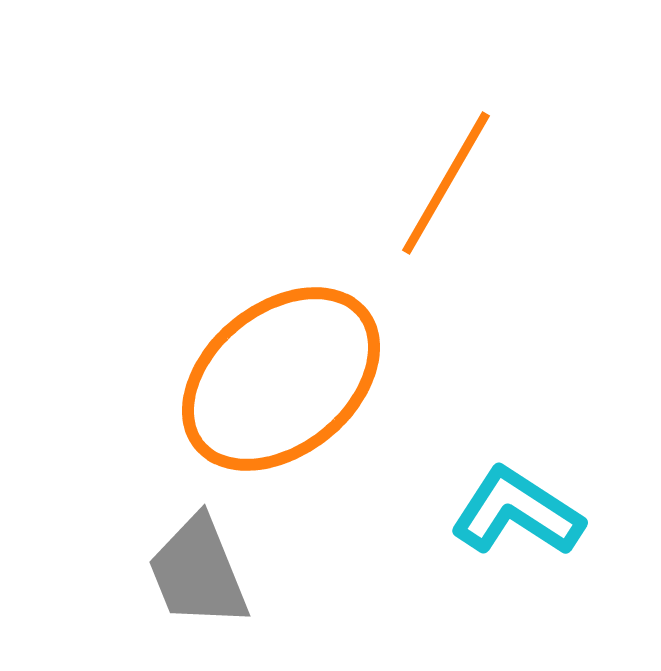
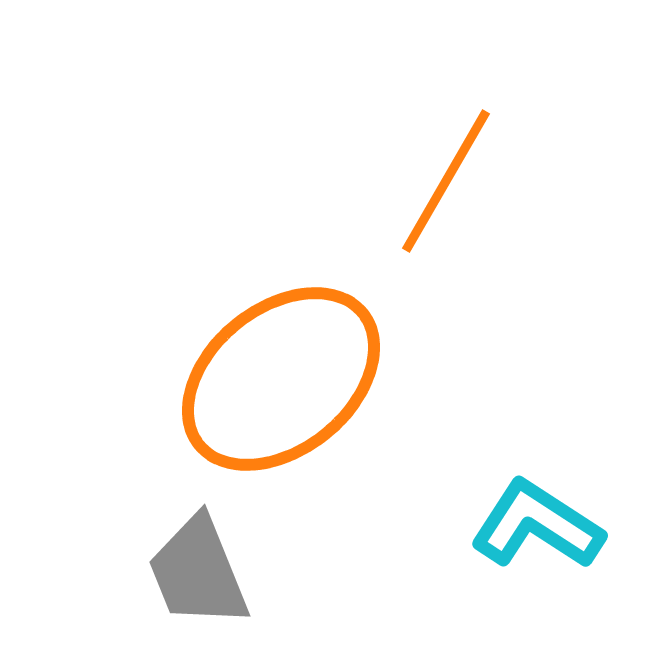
orange line: moved 2 px up
cyan L-shape: moved 20 px right, 13 px down
